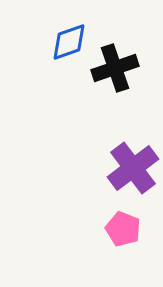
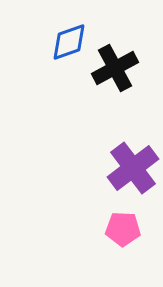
black cross: rotated 9 degrees counterclockwise
pink pentagon: rotated 20 degrees counterclockwise
